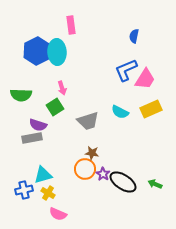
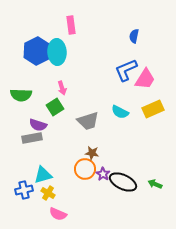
yellow rectangle: moved 2 px right
black ellipse: rotated 8 degrees counterclockwise
